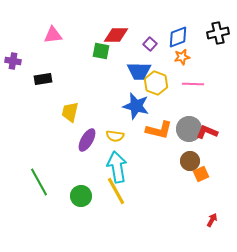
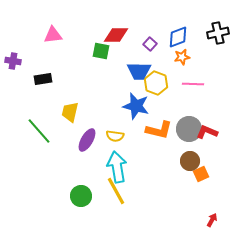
green line: moved 51 px up; rotated 12 degrees counterclockwise
